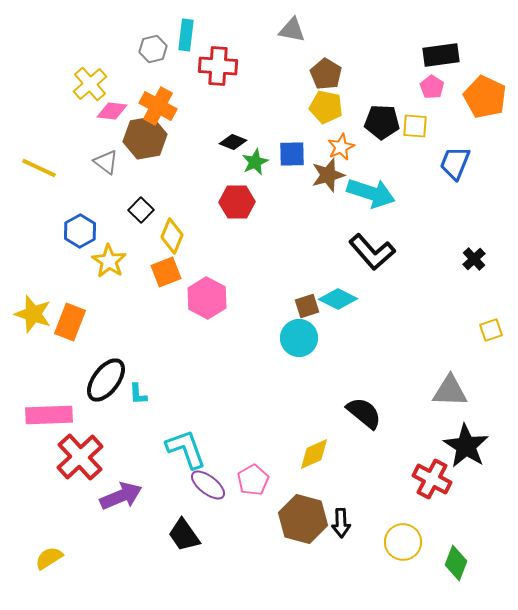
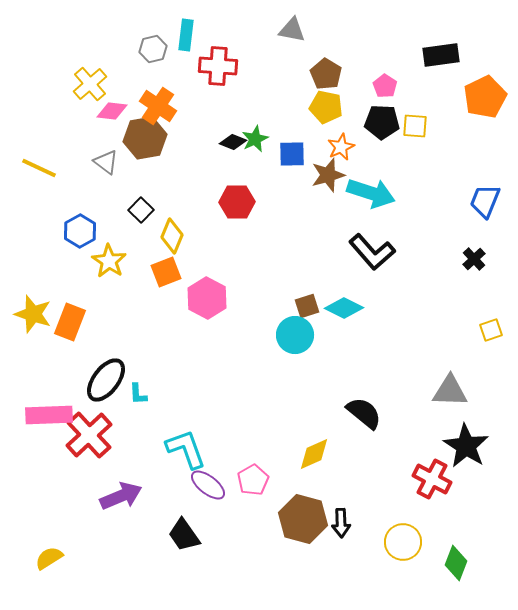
pink pentagon at (432, 87): moved 47 px left, 1 px up
orange pentagon at (485, 97): rotated 21 degrees clockwise
orange cross at (158, 106): rotated 6 degrees clockwise
green star at (255, 162): moved 23 px up
blue trapezoid at (455, 163): moved 30 px right, 38 px down
cyan diamond at (338, 299): moved 6 px right, 9 px down
cyan circle at (299, 338): moved 4 px left, 3 px up
red cross at (80, 457): moved 9 px right, 22 px up
